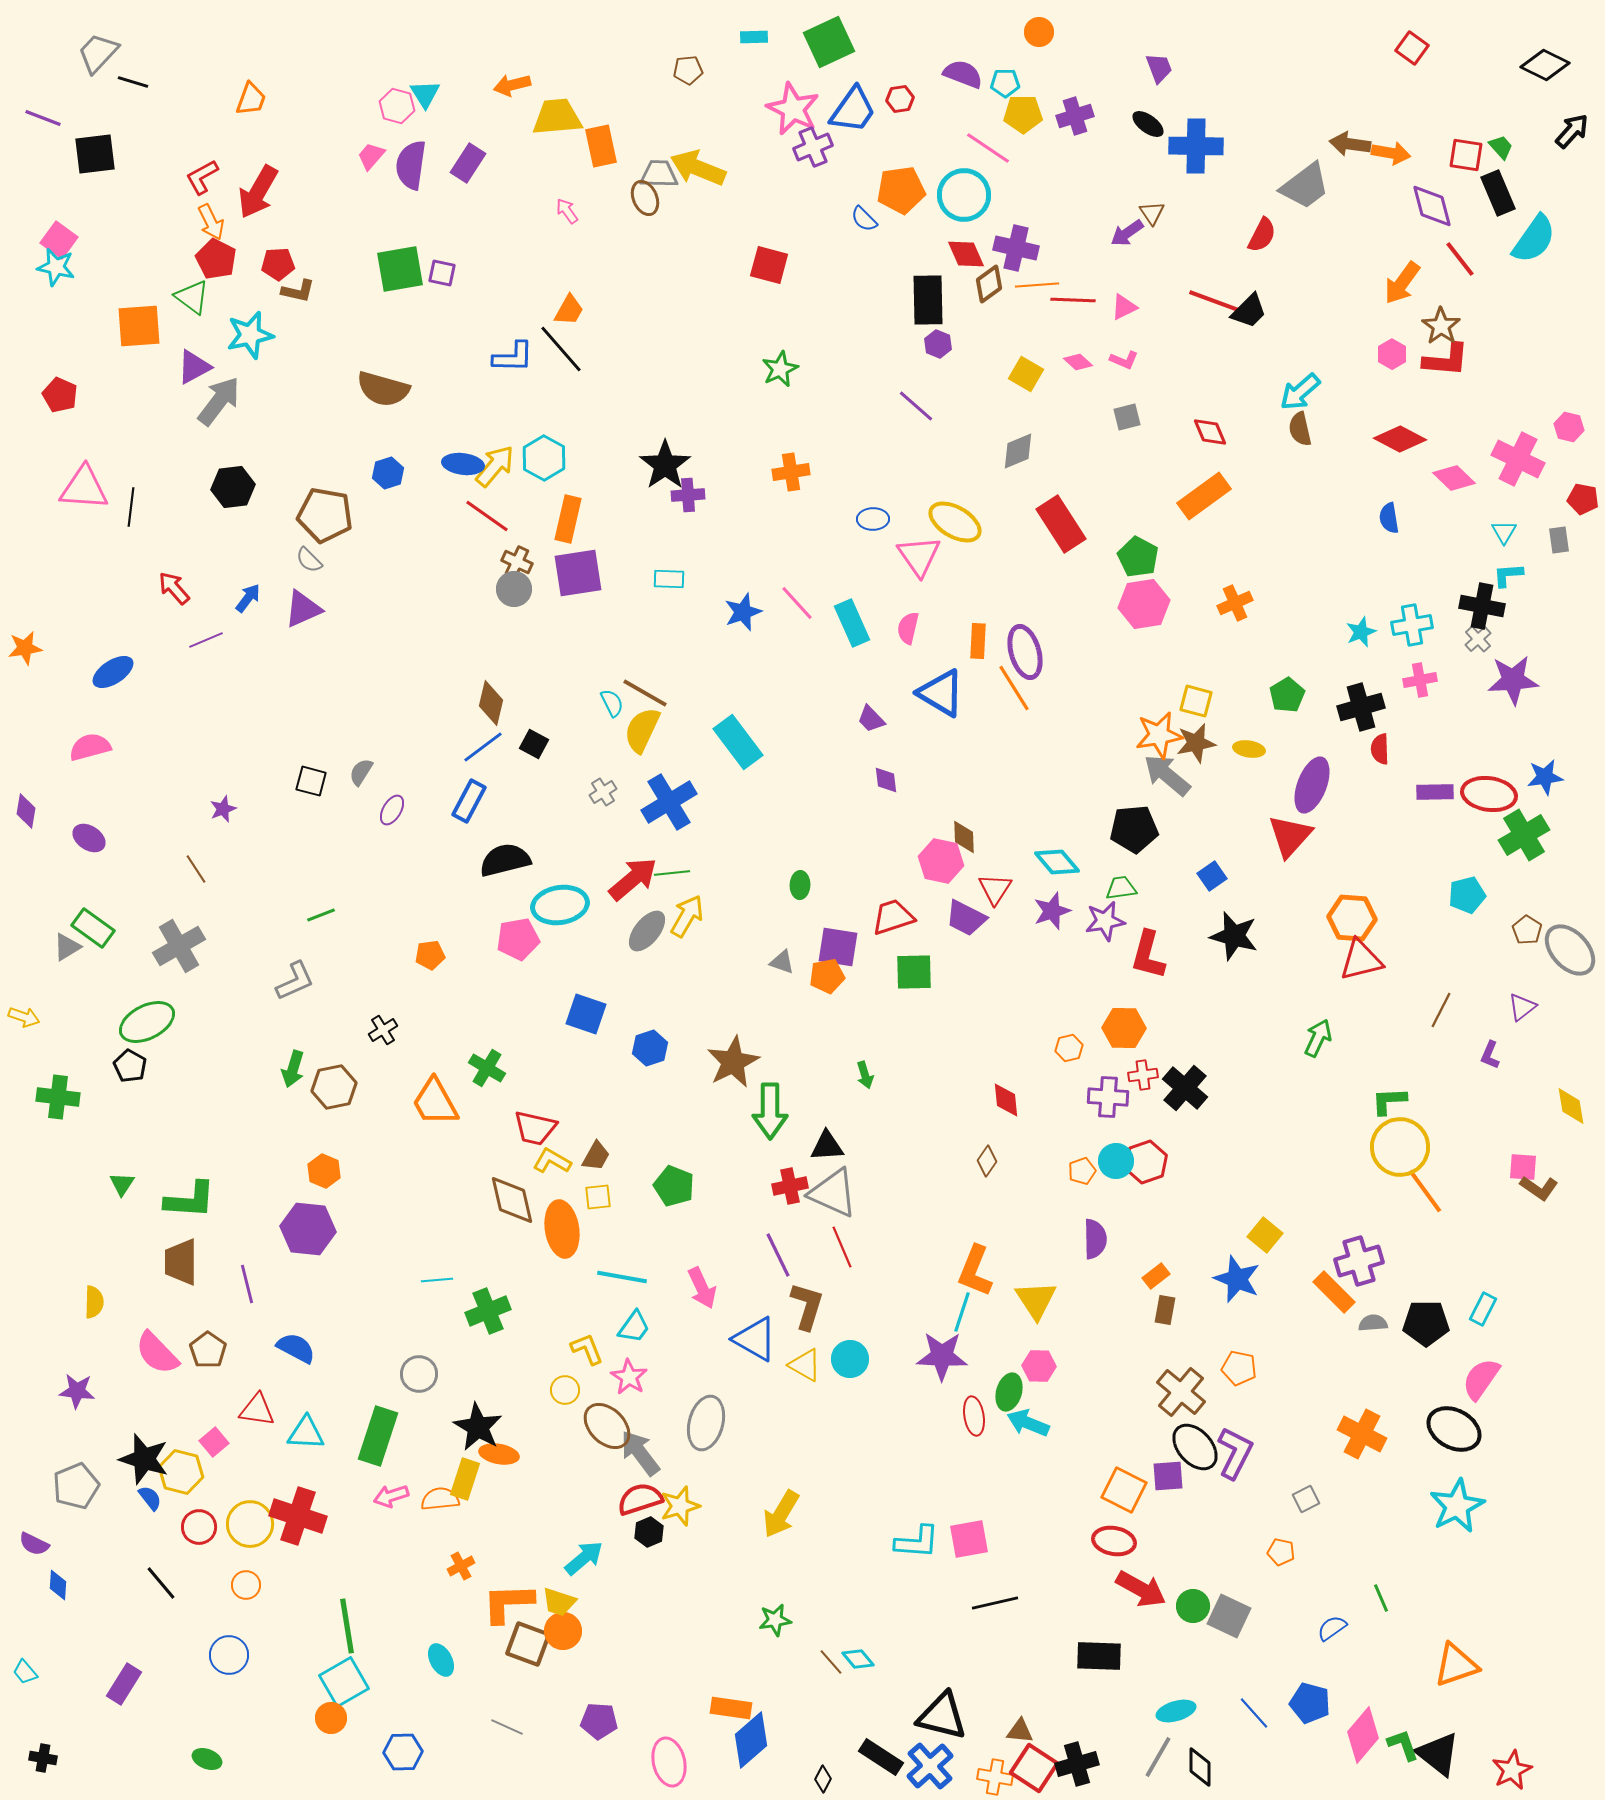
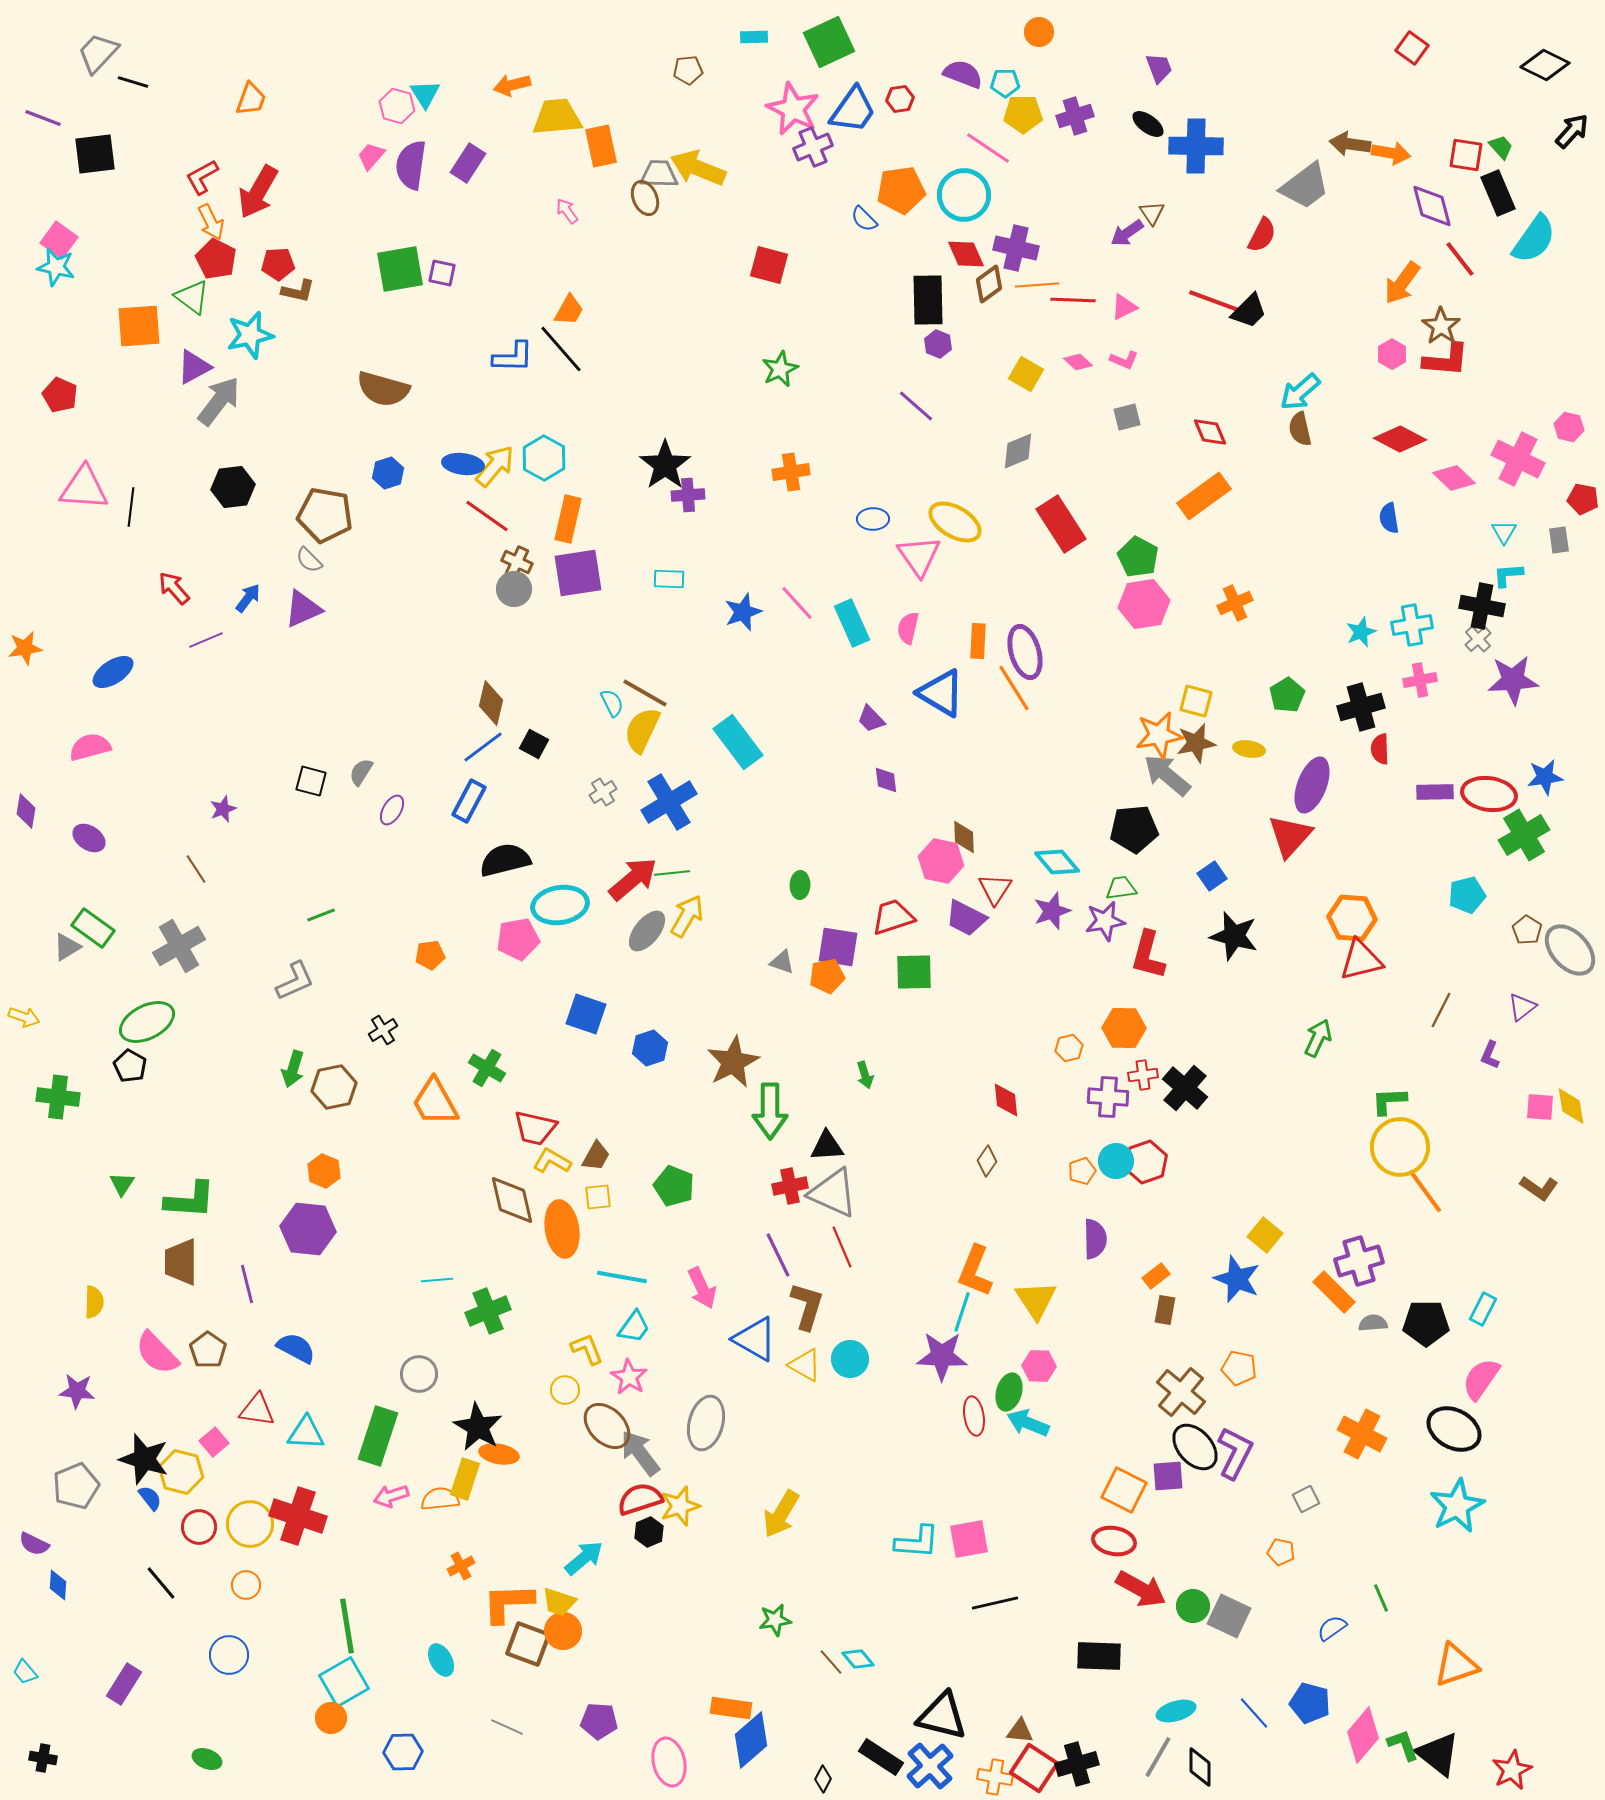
pink square at (1523, 1167): moved 17 px right, 60 px up
